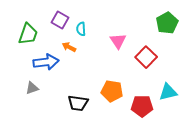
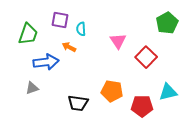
purple square: rotated 18 degrees counterclockwise
